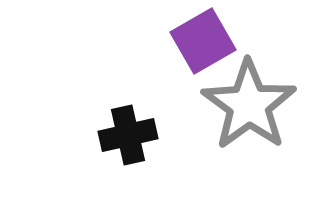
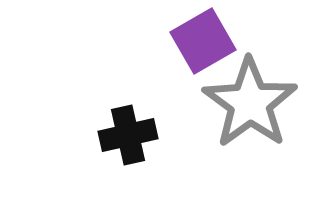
gray star: moved 1 px right, 2 px up
